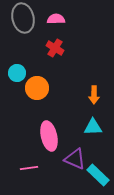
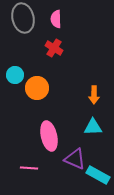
pink semicircle: rotated 90 degrees counterclockwise
red cross: moved 1 px left
cyan circle: moved 2 px left, 2 px down
pink line: rotated 12 degrees clockwise
cyan rectangle: rotated 15 degrees counterclockwise
